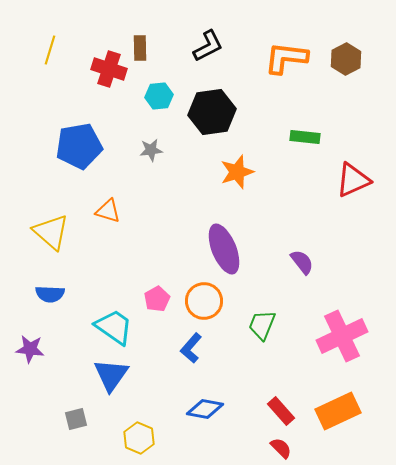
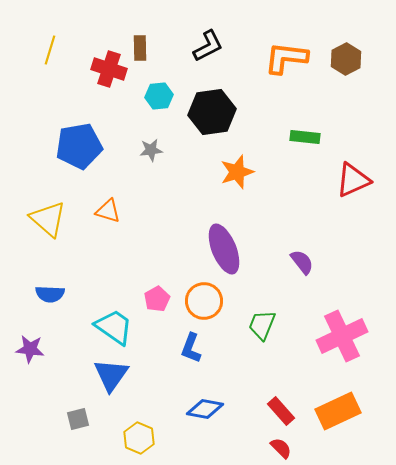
yellow triangle: moved 3 px left, 13 px up
blue L-shape: rotated 20 degrees counterclockwise
gray square: moved 2 px right
